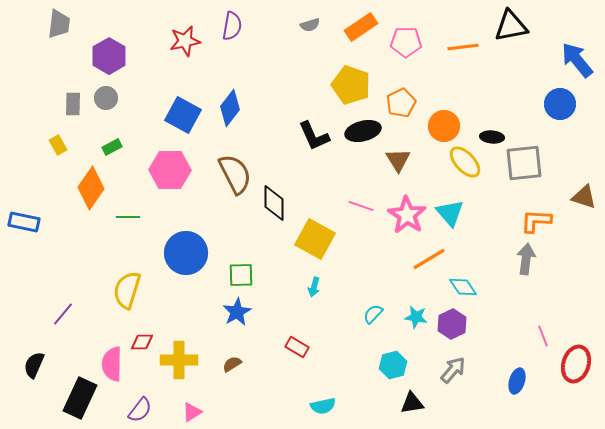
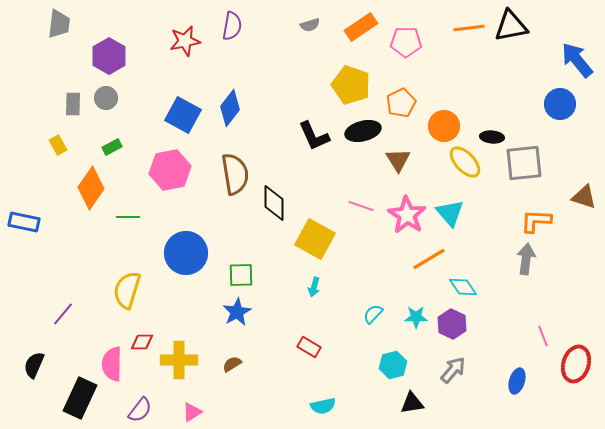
orange line at (463, 47): moved 6 px right, 19 px up
pink hexagon at (170, 170): rotated 12 degrees counterclockwise
brown semicircle at (235, 174): rotated 18 degrees clockwise
cyan star at (416, 317): rotated 10 degrees counterclockwise
purple hexagon at (452, 324): rotated 8 degrees counterclockwise
red rectangle at (297, 347): moved 12 px right
